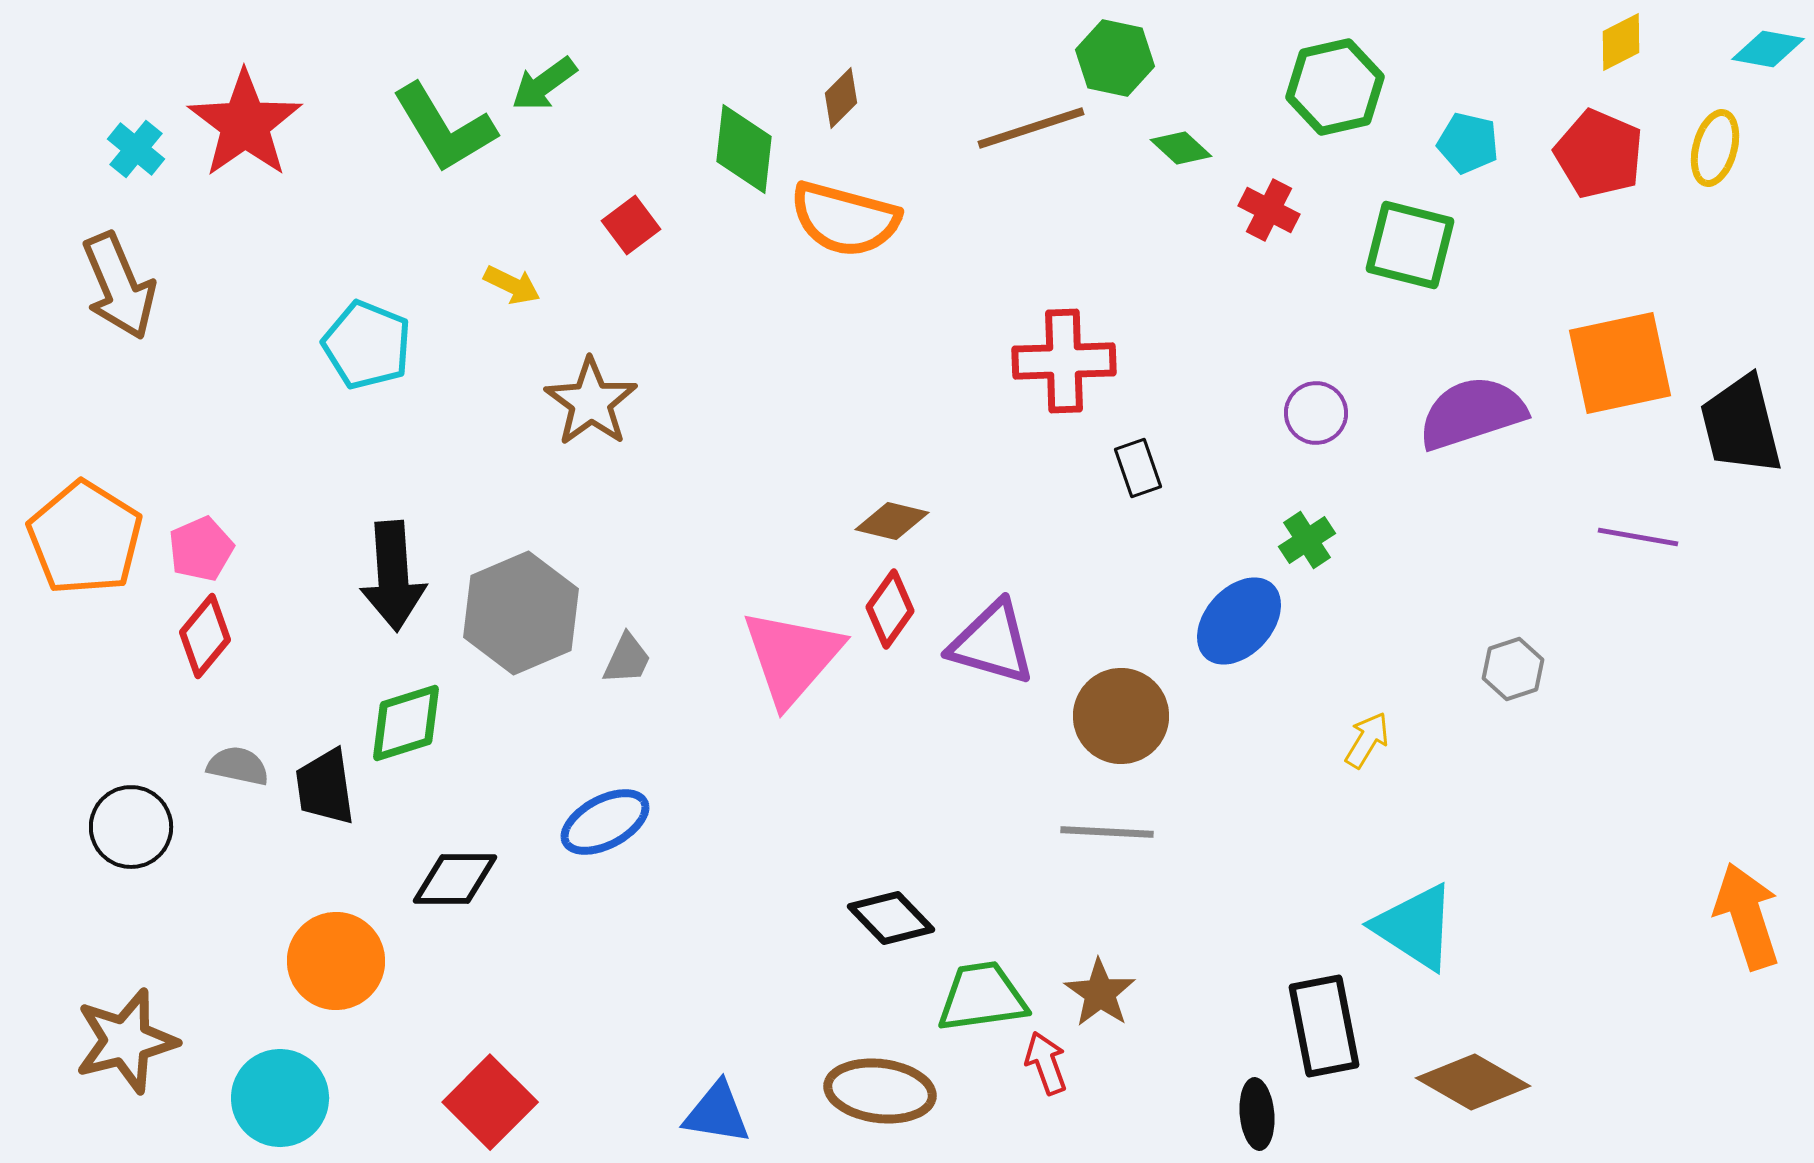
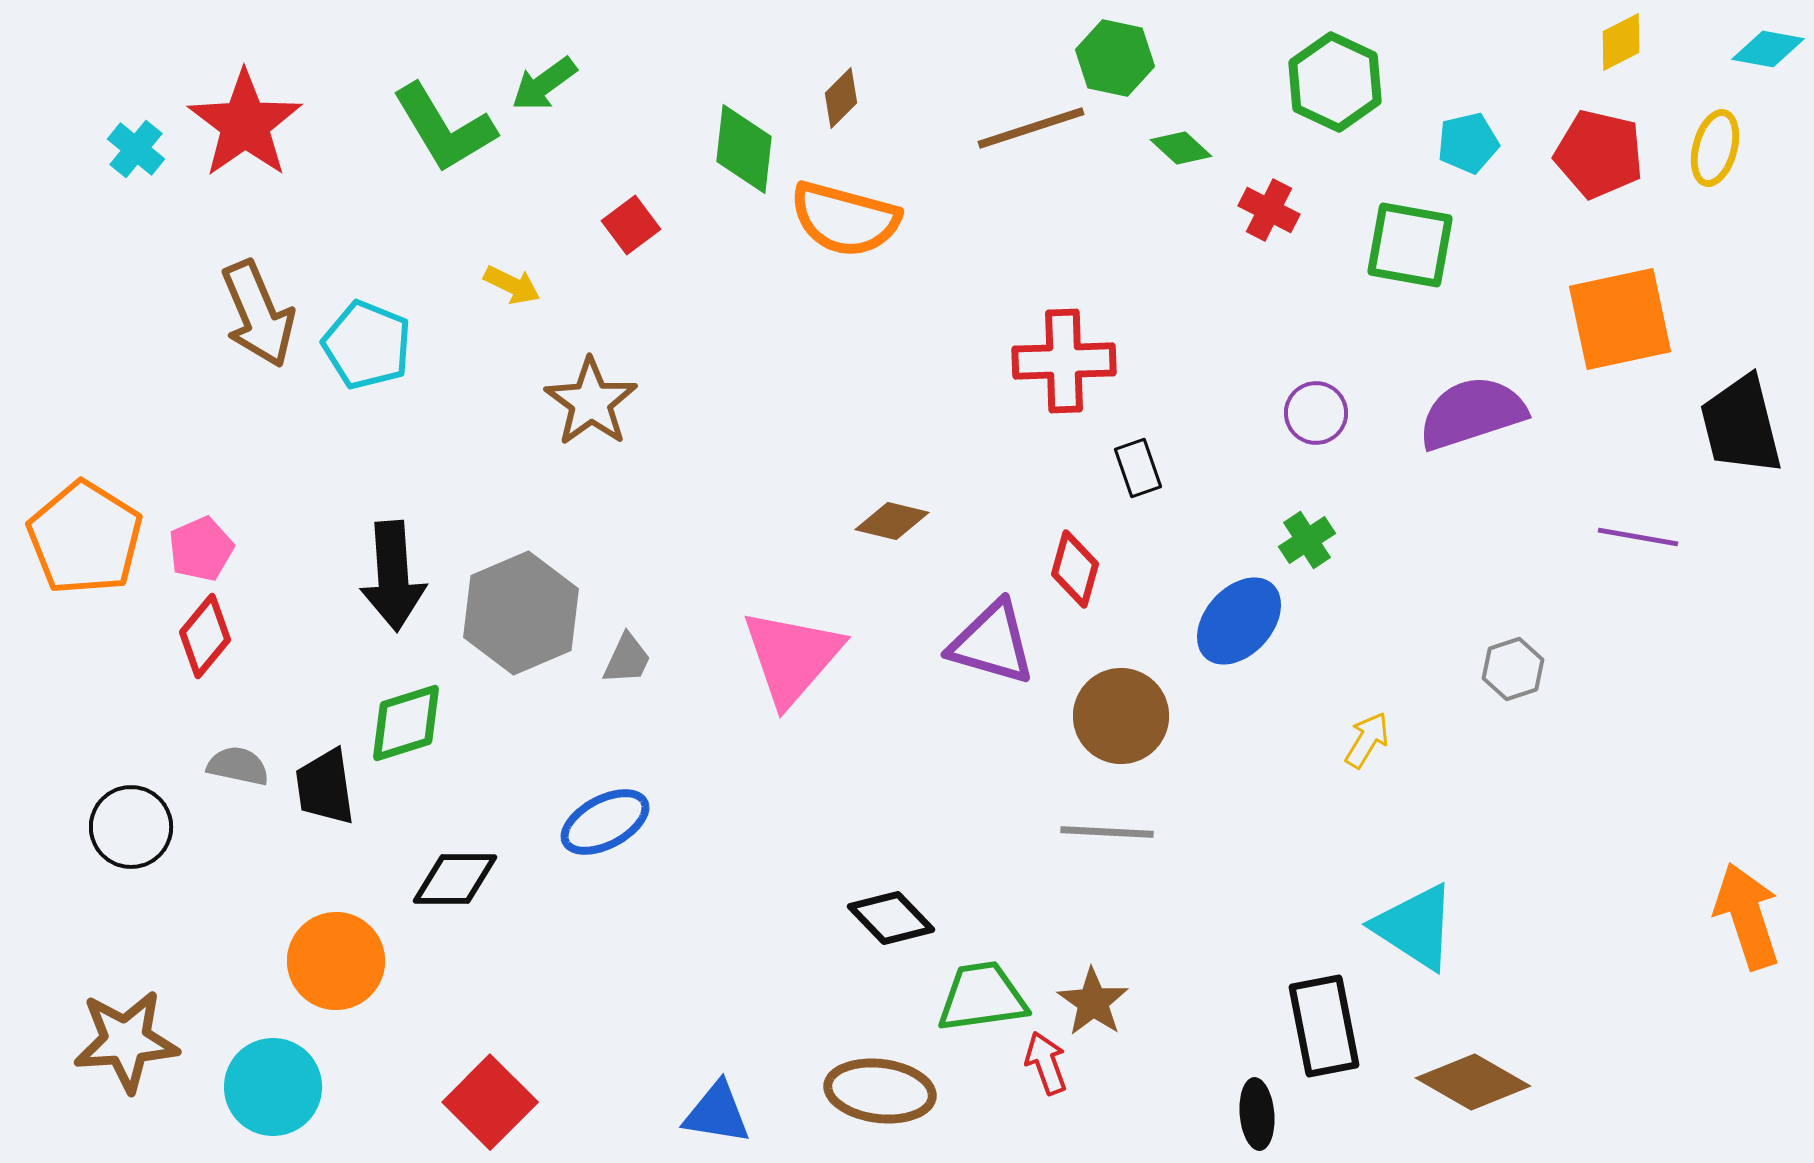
green hexagon at (1335, 87): moved 5 px up; rotated 22 degrees counterclockwise
cyan pentagon at (1468, 143): rotated 26 degrees counterclockwise
red pentagon at (1599, 154): rotated 10 degrees counterclockwise
green square at (1410, 245): rotated 4 degrees counterclockwise
brown arrow at (119, 286): moved 139 px right, 28 px down
orange square at (1620, 363): moved 44 px up
red diamond at (890, 609): moved 185 px right, 40 px up; rotated 20 degrees counterclockwise
brown star at (1100, 993): moved 7 px left, 9 px down
brown star at (126, 1041): rotated 10 degrees clockwise
cyan circle at (280, 1098): moved 7 px left, 11 px up
